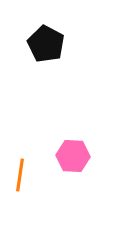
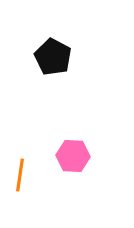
black pentagon: moved 7 px right, 13 px down
